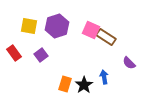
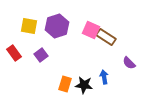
black star: rotated 30 degrees counterclockwise
